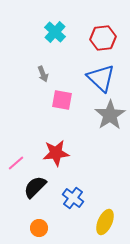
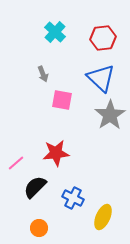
blue cross: rotated 10 degrees counterclockwise
yellow ellipse: moved 2 px left, 5 px up
